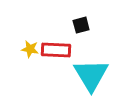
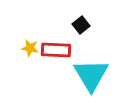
black square: rotated 24 degrees counterclockwise
yellow star: moved 1 px up
